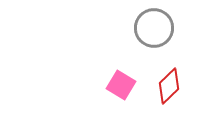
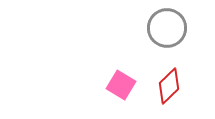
gray circle: moved 13 px right
